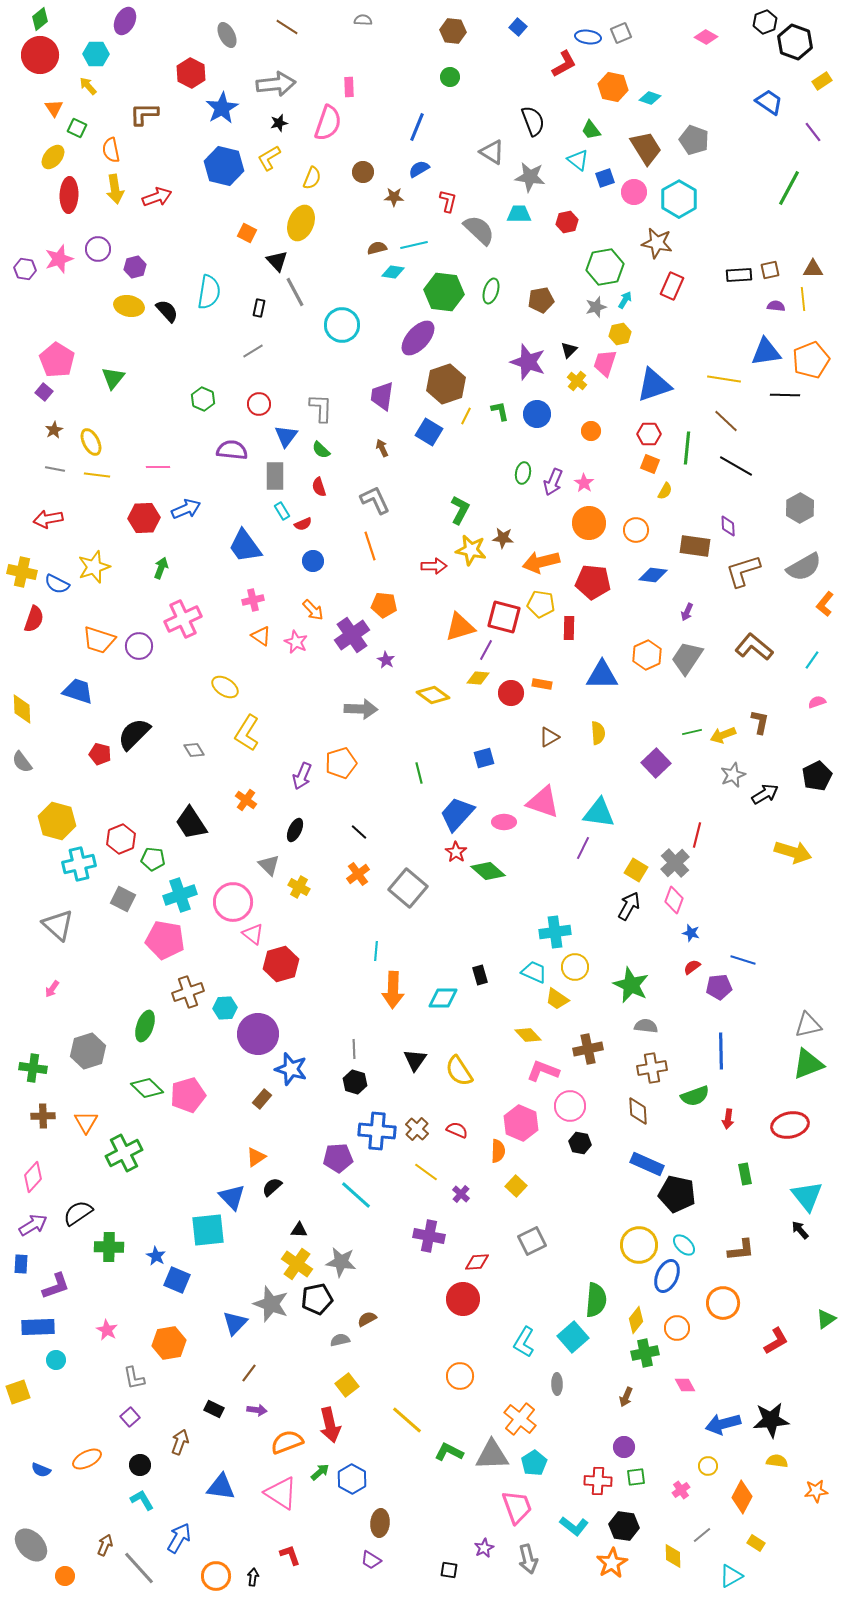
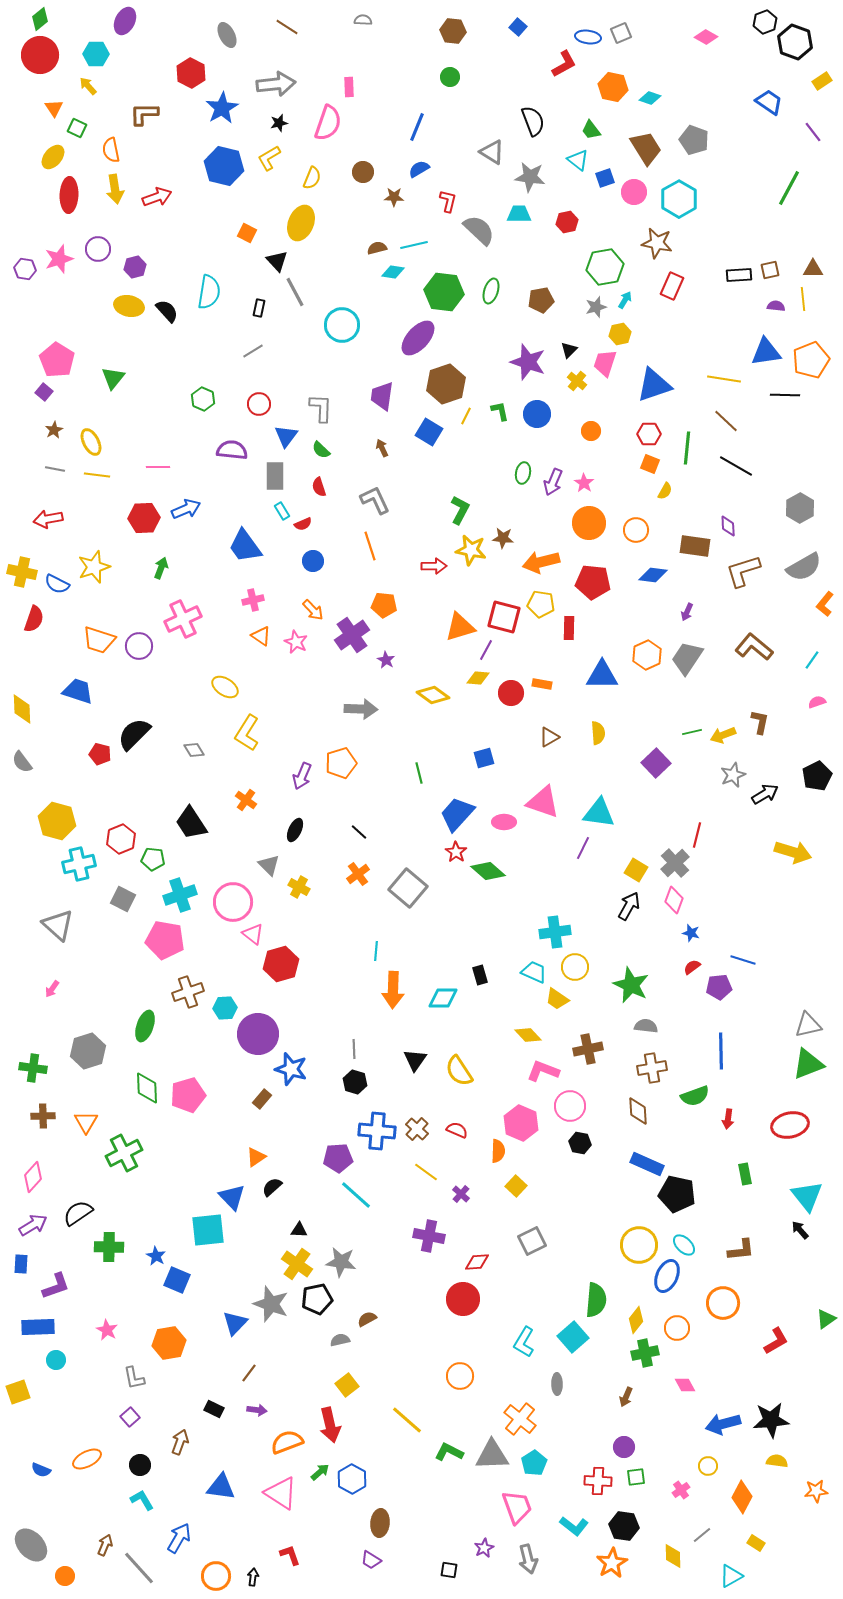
green diamond at (147, 1088): rotated 44 degrees clockwise
